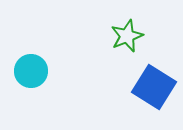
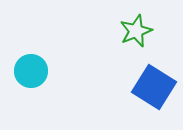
green star: moved 9 px right, 5 px up
